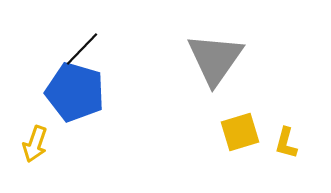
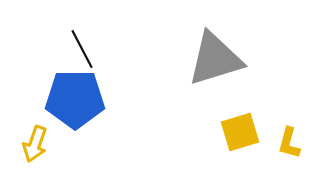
black line: rotated 72 degrees counterclockwise
gray triangle: rotated 38 degrees clockwise
blue pentagon: moved 7 px down; rotated 16 degrees counterclockwise
yellow L-shape: moved 3 px right
